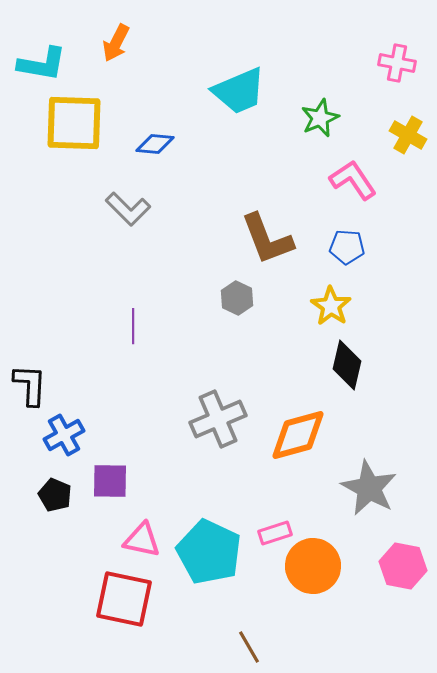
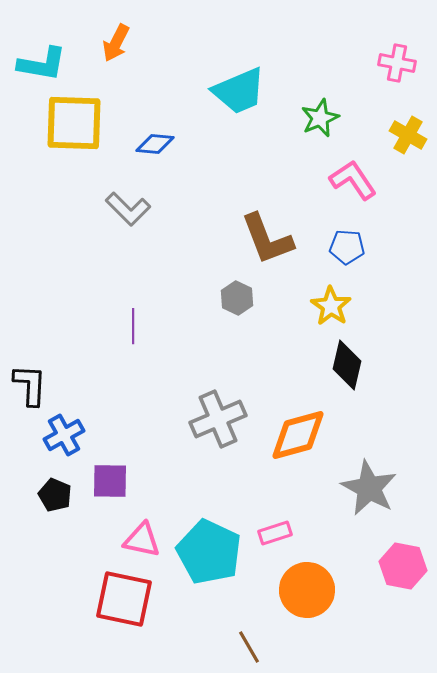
orange circle: moved 6 px left, 24 px down
